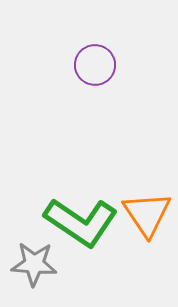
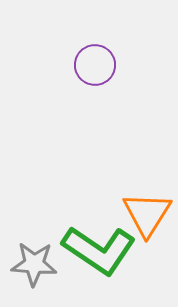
orange triangle: rotated 6 degrees clockwise
green L-shape: moved 18 px right, 28 px down
